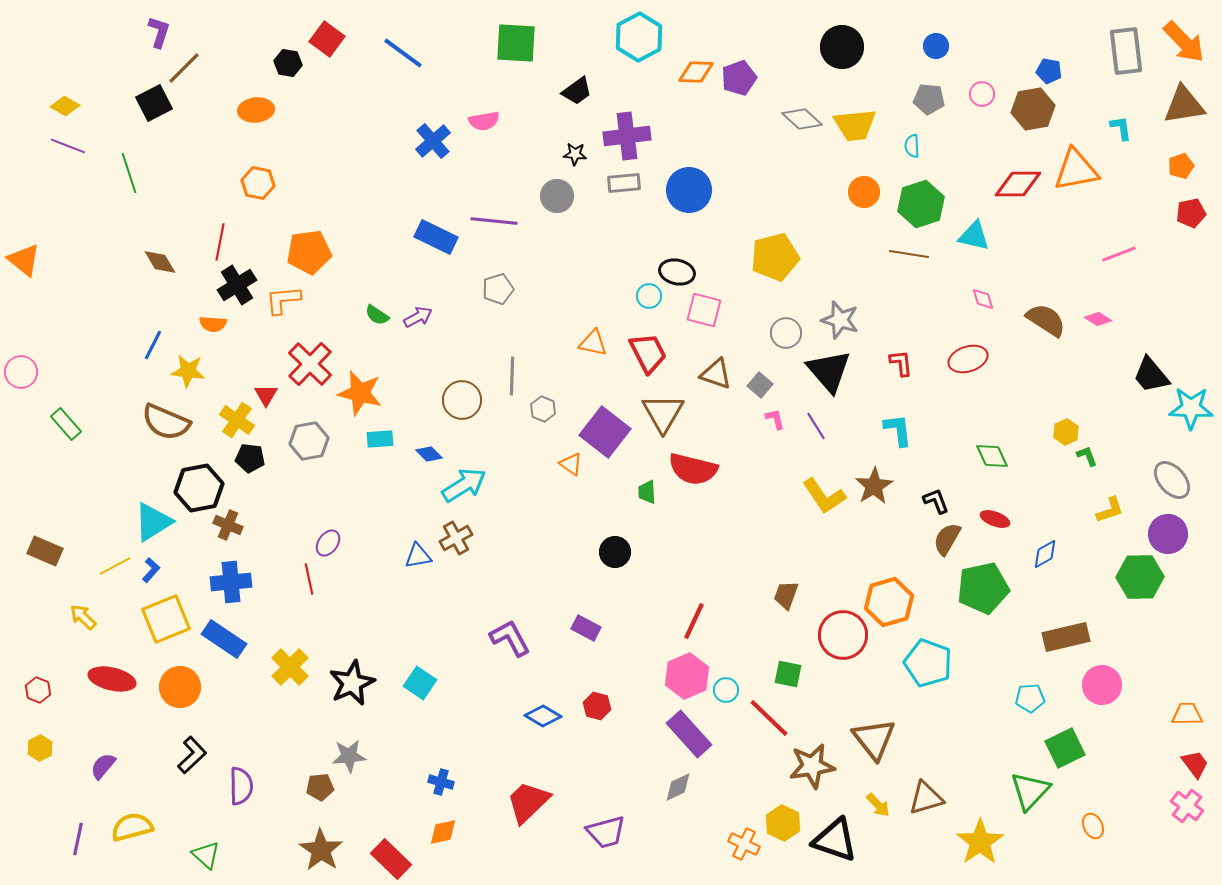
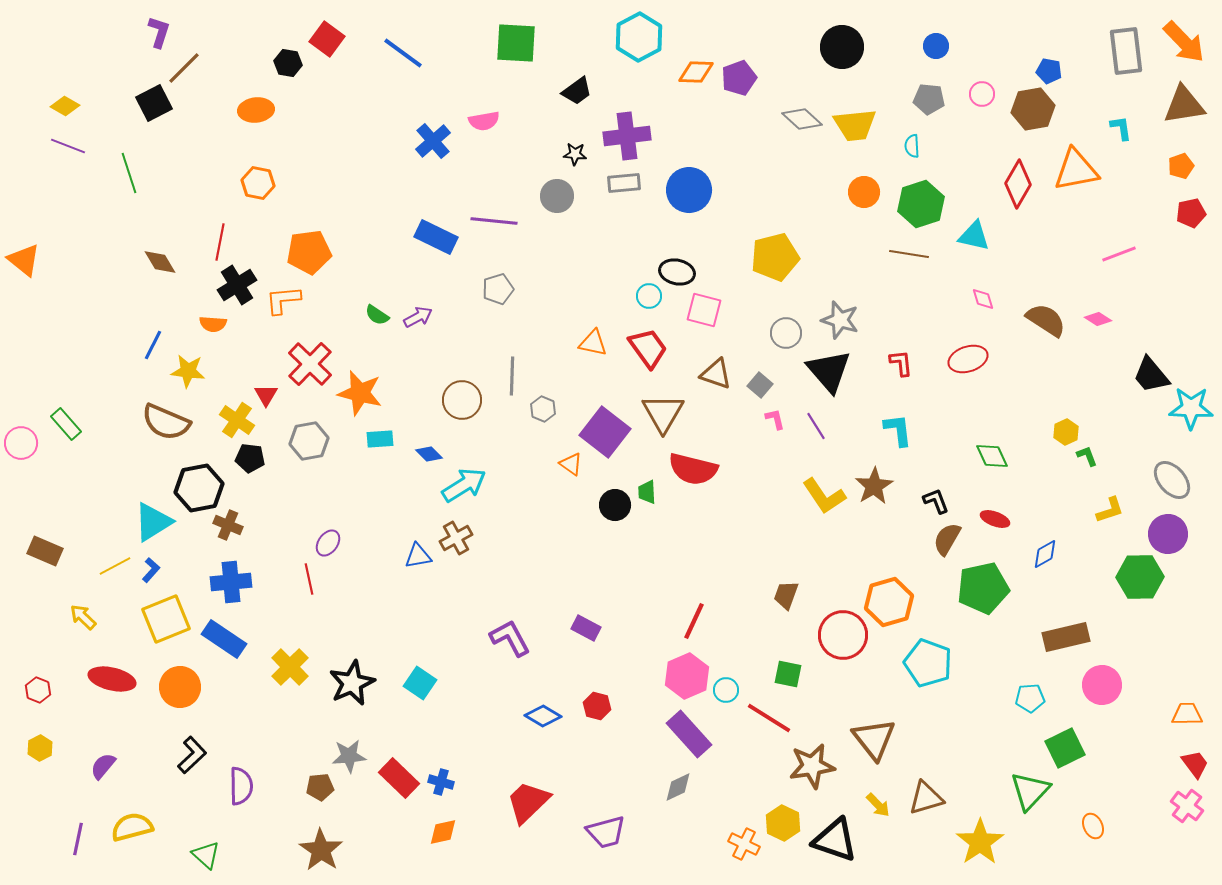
red diamond at (1018, 184): rotated 60 degrees counterclockwise
red trapezoid at (648, 353): moved 5 px up; rotated 9 degrees counterclockwise
pink circle at (21, 372): moved 71 px down
black circle at (615, 552): moved 47 px up
red line at (769, 718): rotated 12 degrees counterclockwise
red rectangle at (391, 859): moved 8 px right, 81 px up
